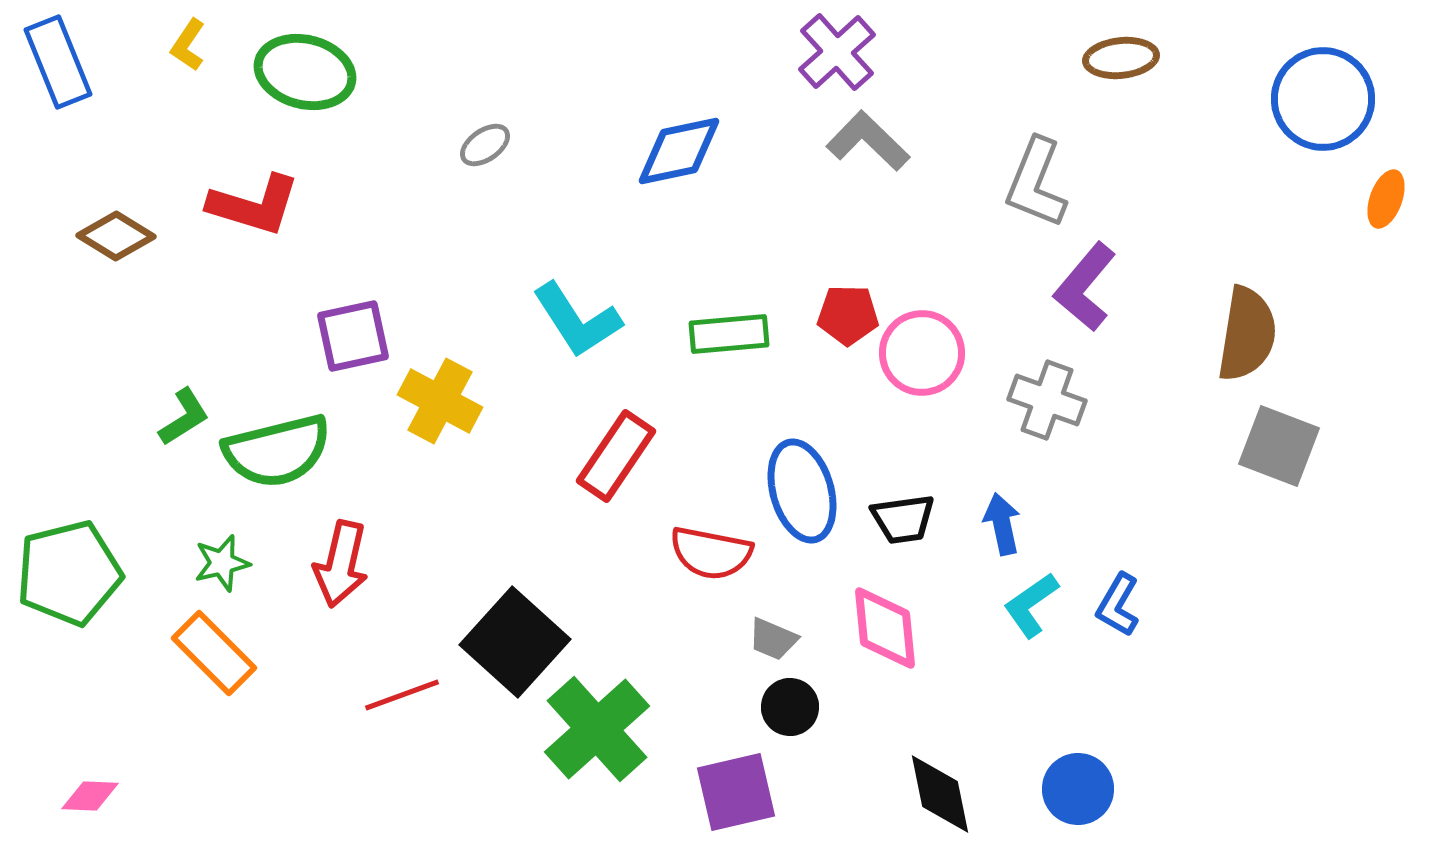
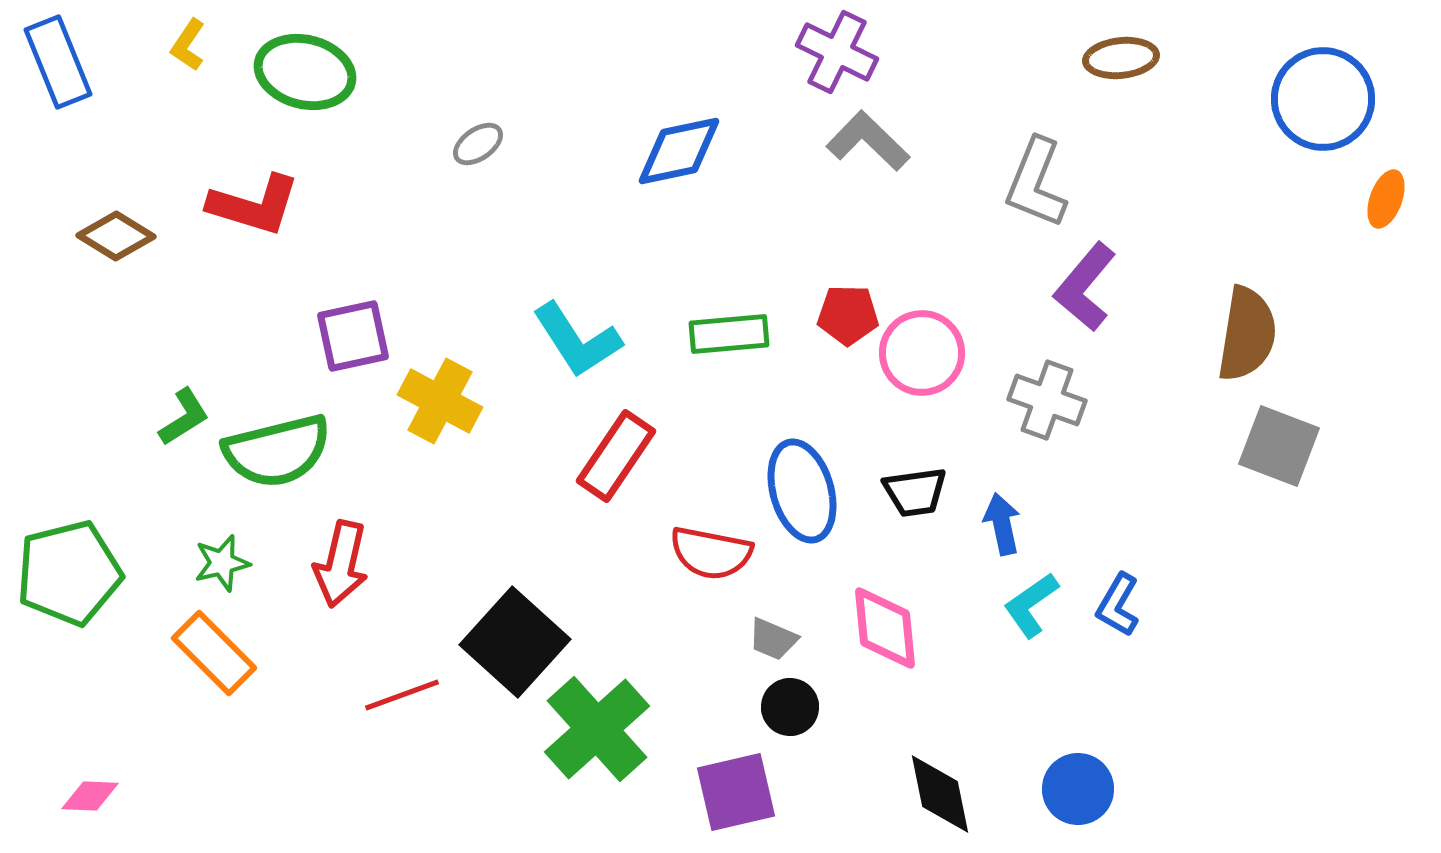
purple cross at (837, 52): rotated 22 degrees counterclockwise
gray ellipse at (485, 145): moved 7 px left, 1 px up
cyan L-shape at (577, 320): moved 20 px down
black trapezoid at (903, 519): moved 12 px right, 27 px up
